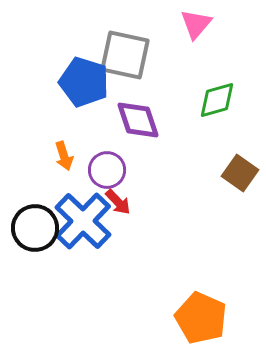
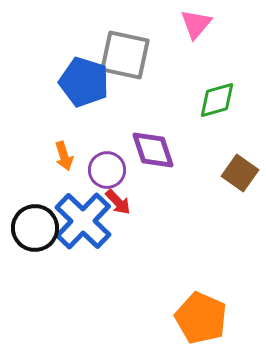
purple diamond: moved 15 px right, 30 px down
